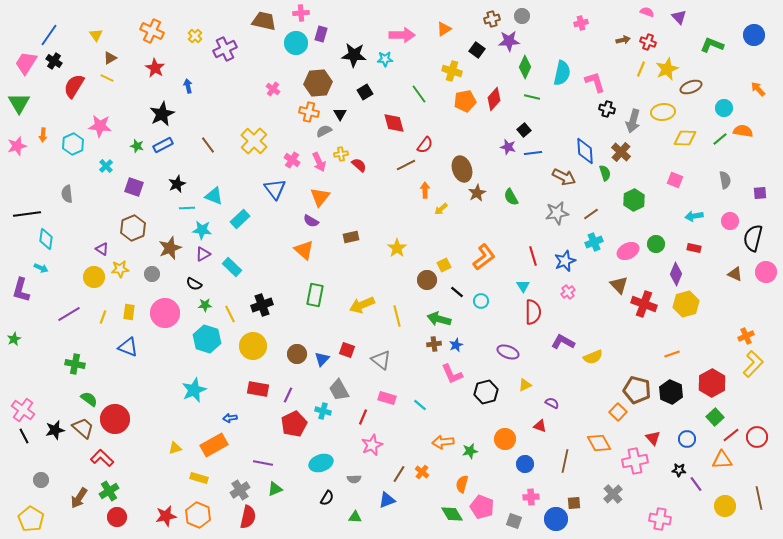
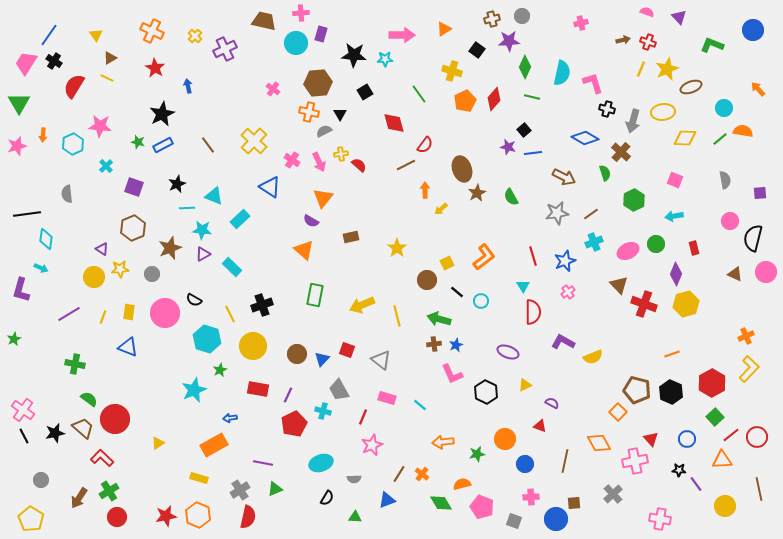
blue circle at (754, 35): moved 1 px left, 5 px up
pink L-shape at (595, 82): moved 2 px left, 1 px down
orange pentagon at (465, 101): rotated 15 degrees counterclockwise
green star at (137, 146): moved 1 px right, 4 px up
blue diamond at (585, 151): moved 13 px up; rotated 56 degrees counterclockwise
blue triangle at (275, 189): moved 5 px left, 2 px up; rotated 20 degrees counterclockwise
orange triangle at (320, 197): moved 3 px right, 1 px down
cyan arrow at (694, 216): moved 20 px left
red rectangle at (694, 248): rotated 64 degrees clockwise
yellow square at (444, 265): moved 3 px right, 2 px up
black semicircle at (194, 284): moved 16 px down
green star at (205, 305): moved 15 px right, 65 px down; rotated 24 degrees counterclockwise
yellow L-shape at (753, 364): moved 4 px left, 5 px down
black hexagon at (486, 392): rotated 20 degrees counterclockwise
black star at (55, 430): moved 3 px down
red triangle at (653, 438): moved 2 px left, 1 px down
yellow triangle at (175, 448): moved 17 px left, 5 px up; rotated 16 degrees counterclockwise
green star at (470, 451): moved 7 px right, 3 px down
orange cross at (422, 472): moved 2 px down
orange semicircle at (462, 484): rotated 60 degrees clockwise
brown line at (759, 498): moved 9 px up
green diamond at (452, 514): moved 11 px left, 11 px up
